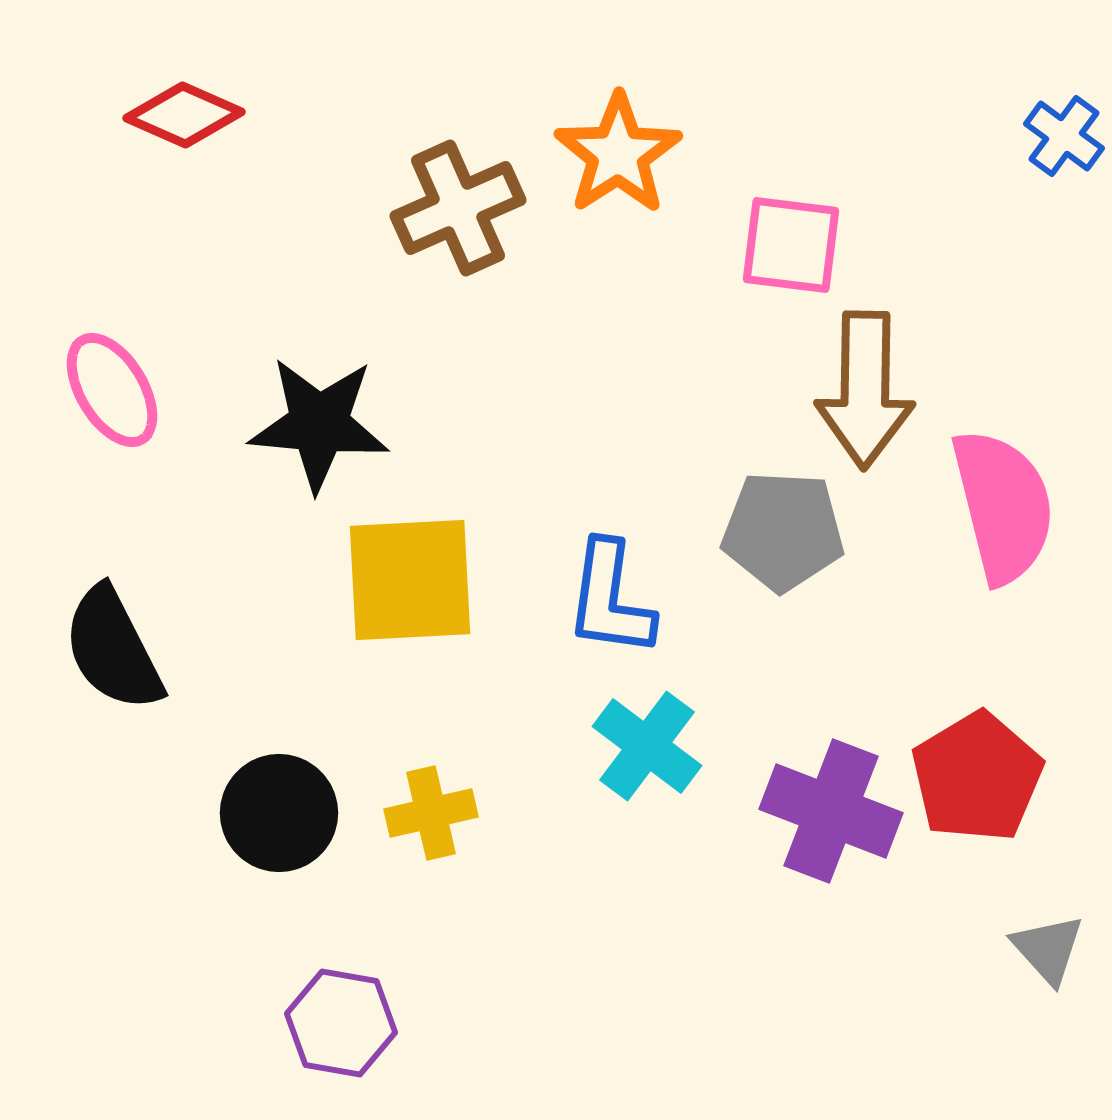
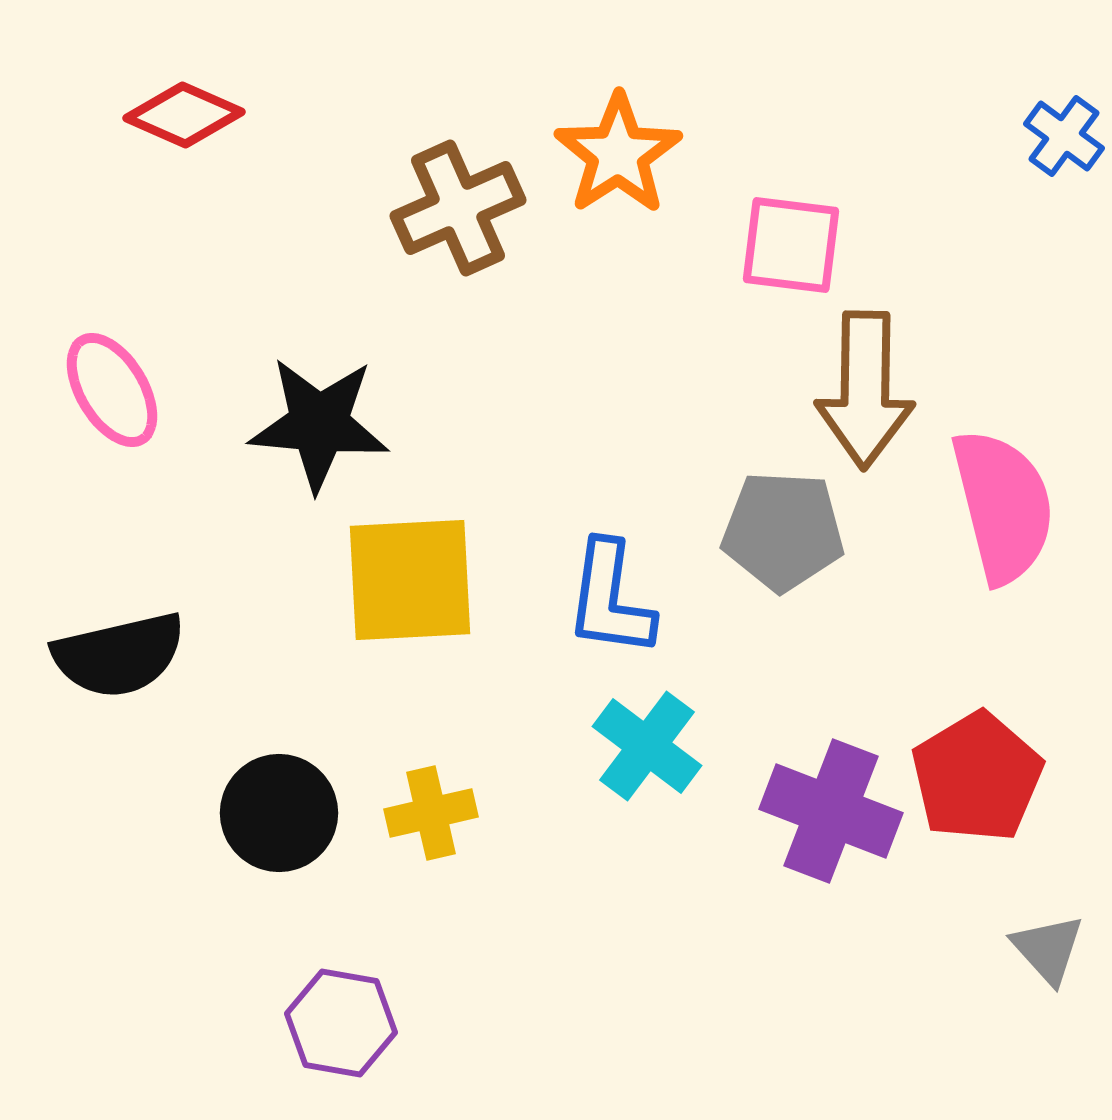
black semicircle: moved 6 px right, 6 px down; rotated 76 degrees counterclockwise
